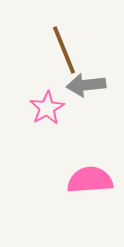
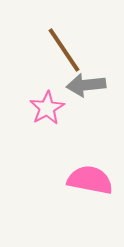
brown line: rotated 12 degrees counterclockwise
pink semicircle: rotated 15 degrees clockwise
